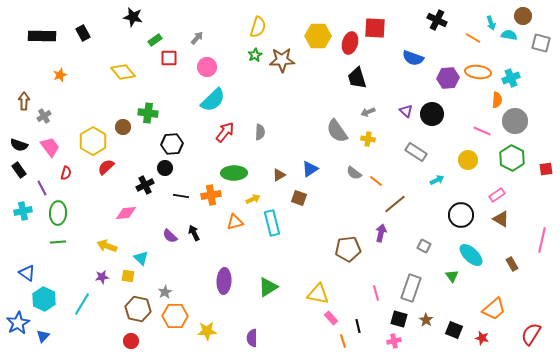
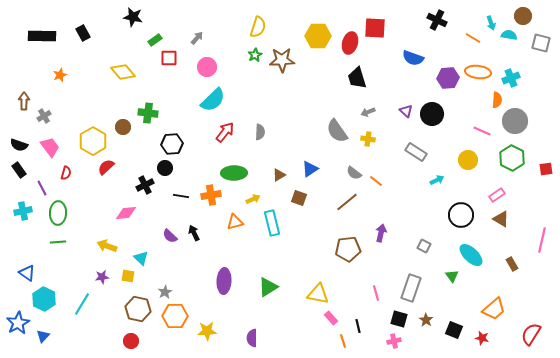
brown line at (395, 204): moved 48 px left, 2 px up
